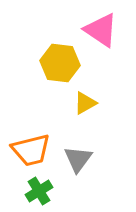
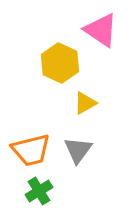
yellow hexagon: rotated 18 degrees clockwise
gray triangle: moved 9 px up
